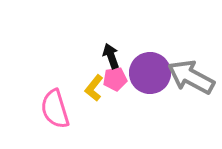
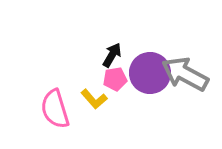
black arrow: moved 1 px right, 1 px up; rotated 50 degrees clockwise
gray arrow: moved 6 px left, 3 px up
yellow L-shape: moved 11 px down; rotated 80 degrees counterclockwise
